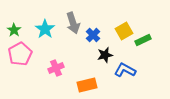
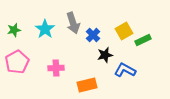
green star: rotated 24 degrees clockwise
pink pentagon: moved 3 px left, 8 px down
pink cross: rotated 21 degrees clockwise
